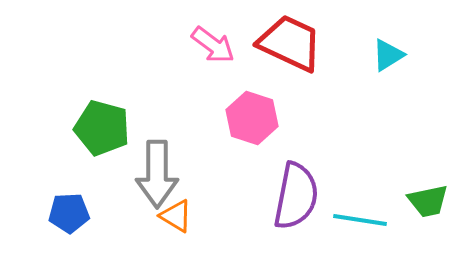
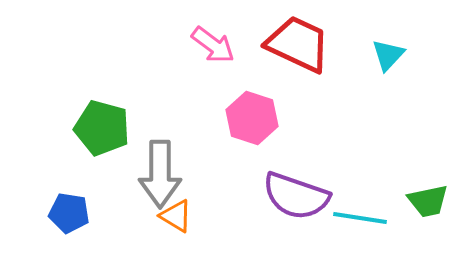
red trapezoid: moved 8 px right, 1 px down
cyan triangle: rotated 15 degrees counterclockwise
gray arrow: moved 3 px right
purple semicircle: rotated 98 degrees clockwise
blue pentagon: rotated 12 degrees clockwise
cyan line: moved 2 px up
